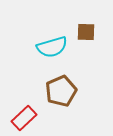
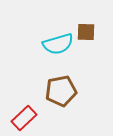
cyan semicircle: moved 6 px right, 3 px up
brown pentagon: rotated 12 degrees clockwise
